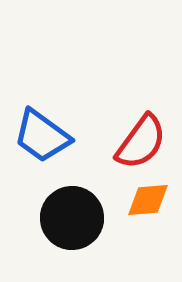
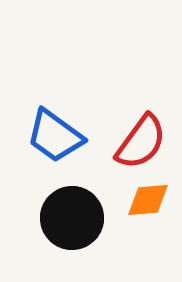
blue trapezoid: moved 13 px right
